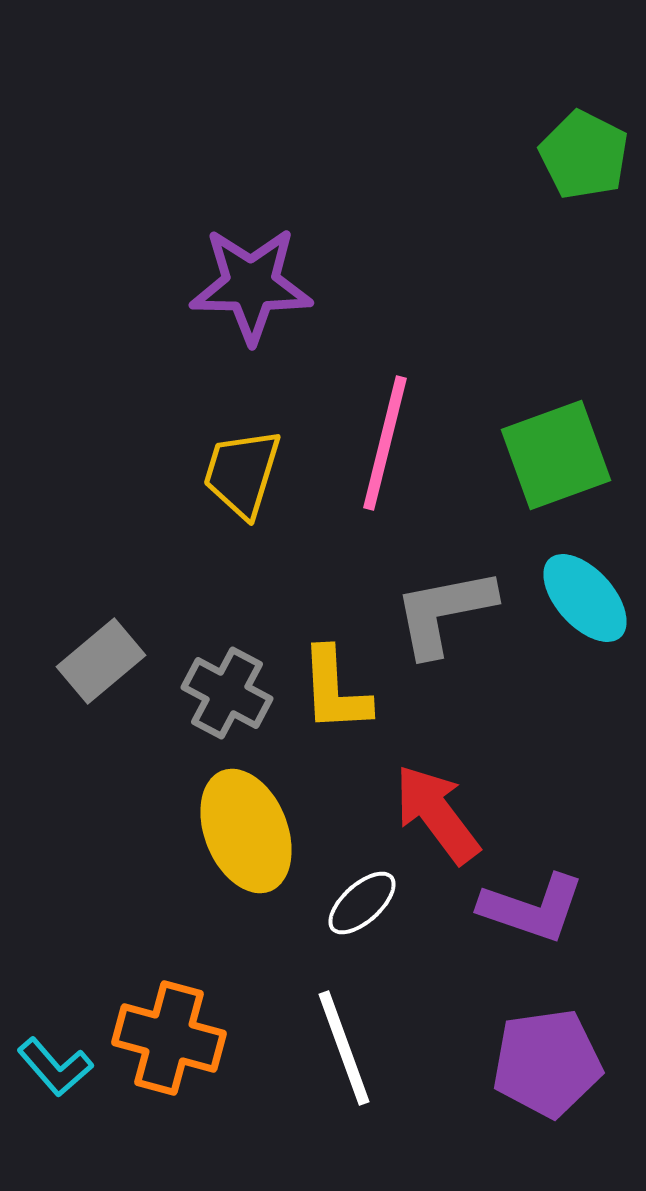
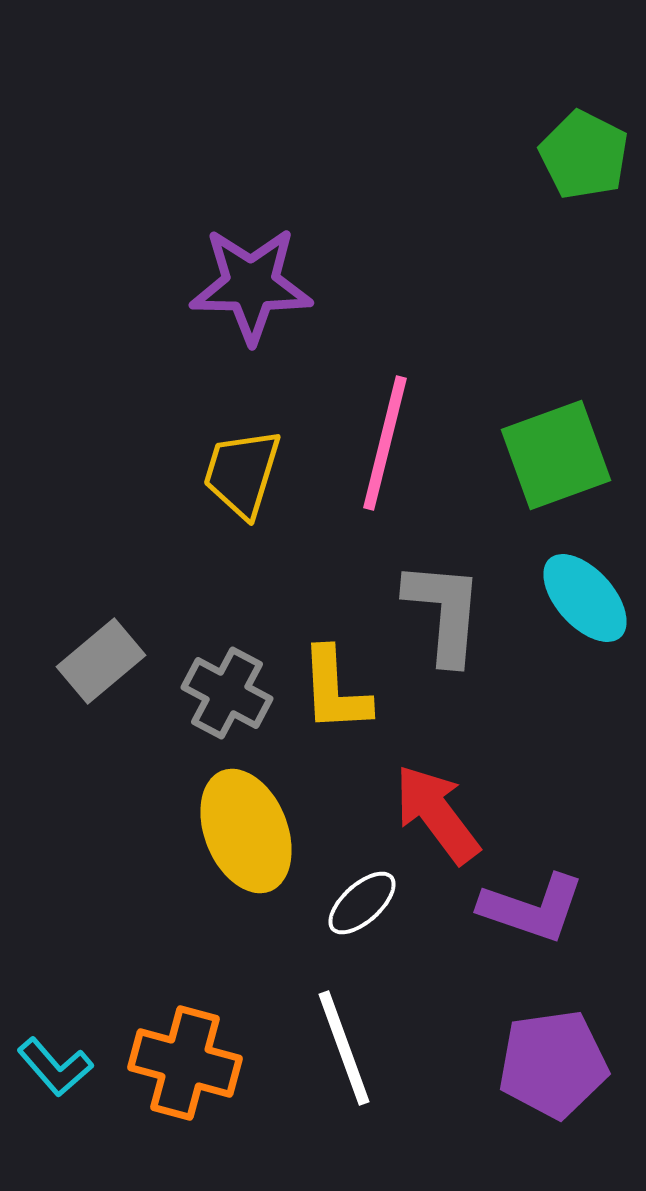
gray L-shape: rotated 106 degrees clockwise
orange cross: moved 16 px right, 25 px down
purple pentagon: moved 6 px right, 1 px down
